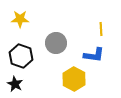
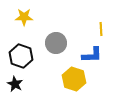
yellow star: moved 4 px right, 2 px up
blue L-shape: moved 2 px left; rotated 10 degrees counterclockwise
yellow hexagon: rotated 10 degrees counterclockwise
